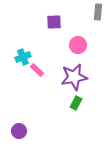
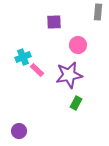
purple star: moved 5 px left, 2 px up
